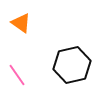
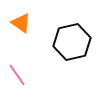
black hexagon: moved 23 px up
